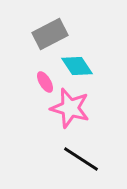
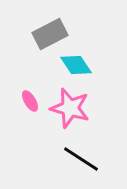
cyan diamond: moved 1 px left, 1 px up
pink ellipse: moved 15 px left, 19 px down
